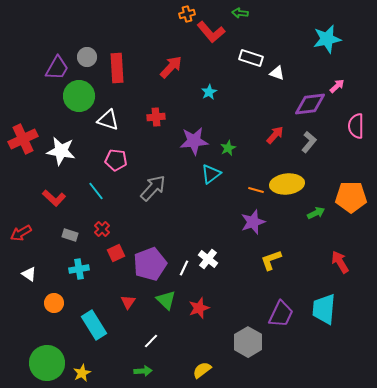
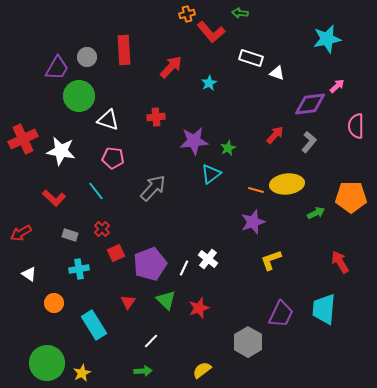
red rectangle at (117, 68): moved 7 px right, 18 px up
cyan star at (209, 92): moved 9 px up
pink pentagon at (116, 160): moved 3 px left, 2 px up
